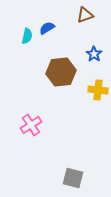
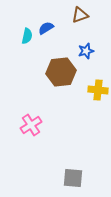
brown triangle: moved 5 px left
blue semicircle: moved 1 px left
blue star: moved 8 px left, 3 px up; rotated 21 degrees clockwise
gray square: rotated 10 degrees counterclockwise
